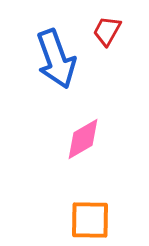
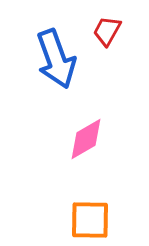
pink diamond: moved 3 px right
